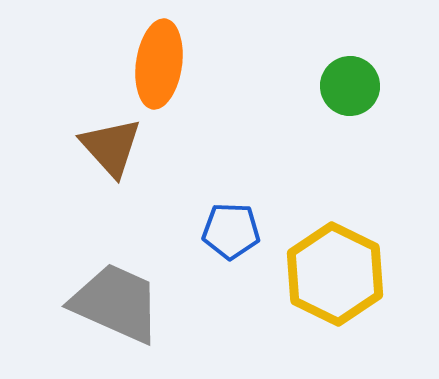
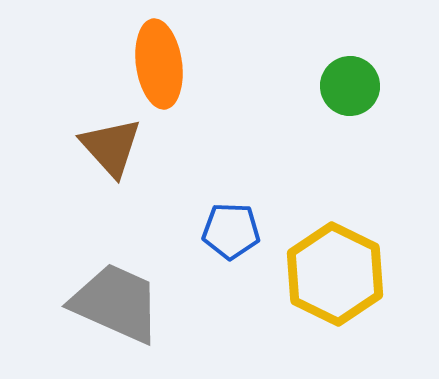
orange ellipse: rotated 16 degrees counterclockwise
